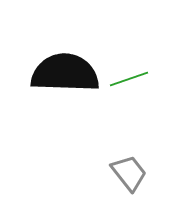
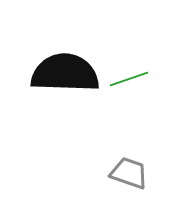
gray trapezoid: rotated 33 degrees counterclockwise
